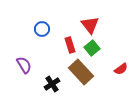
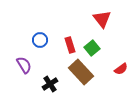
red triangle: moved 12 px right, 6 px up
blue circle: moved 2 px left, 11 px down
black cross: moved 2 px left
